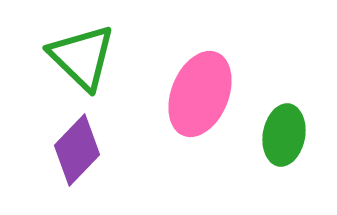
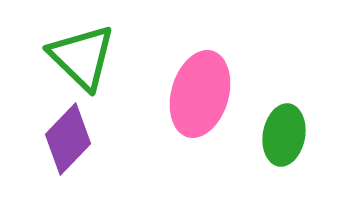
pink ellipse: rotated 6 degrees counterclockwise
purple diamond: moved 9 px left, 11 px up
